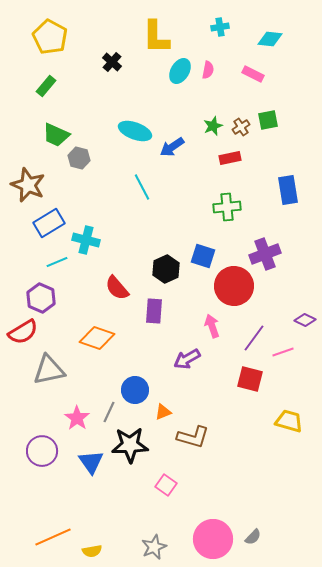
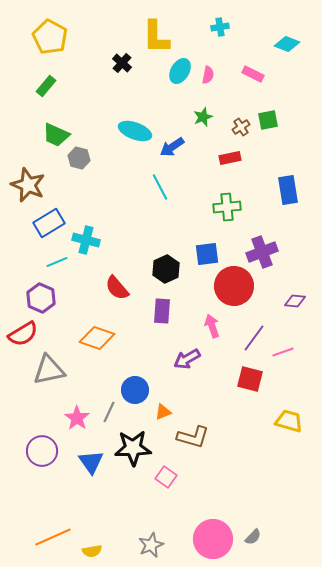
cyan diamond at (270, 39): moved 17 px right, 5 px down; rotated 15 degrees clockwise
black cross at (112, 62): moved 10 px right, 1 px down
pink semicircle at (208, 70): moved 5 px down
green star at (213, 126): moved 10 px left, 9 px up
cyan line at (142, 187): moved 18 px right
purple cross at (265, 254): moved 3 px left, 2 px up
blue square at (203, 256): moved 4 px right, 2 px up; rotated 25 degrees counterclockwise
purple rectangle at (154, 311): moved 8 px right
purple diamond at (305, 320): moved 10 px left, 19 px up; rotated 20 degrees counterclockwise
red semicircle at (23, 332): moved 2 px down
black star at (130, 445): moved 3 px right, 3 px down
pink square at (166, 485): moved 8 px up
gray star at (154, 547): moved 3 px left, 2 px up
